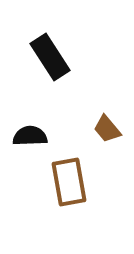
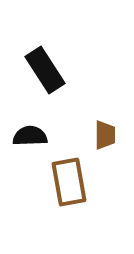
black rectangle: moved 5 px left, 13 px down
brown trapezoid: moved 2 px left, 6 px down; rotated 140 degrees counterclockwise
